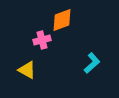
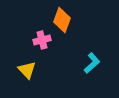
orange diamond: rotated 50 degrees counterclockwise
yellow triangle: rotated 18 degrees clockwise
